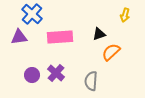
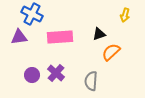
blue cross: rotated 15 degrees counterclockwise
